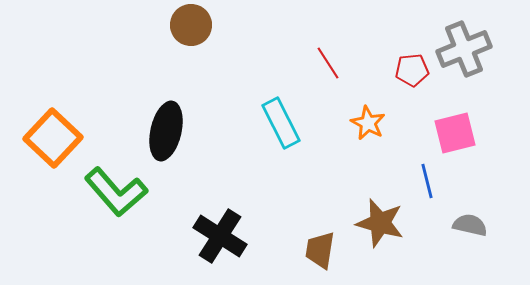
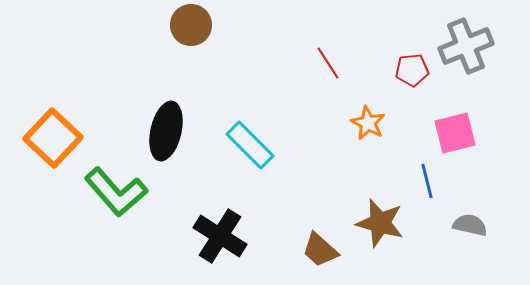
gray cross: moved 2 px right, 3 px up
cyan rectangle: moved 31 px left, 22 px down; rotated 18 degrees counterclockwise
brown trapezoid: rotated 57 degrees counterclockwise
